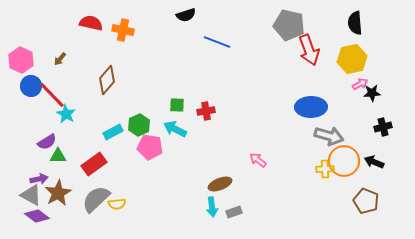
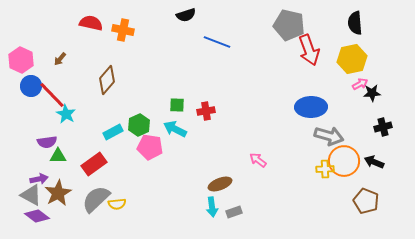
purple semicircle at (47, 142): rotated 24 degrees clockwise
